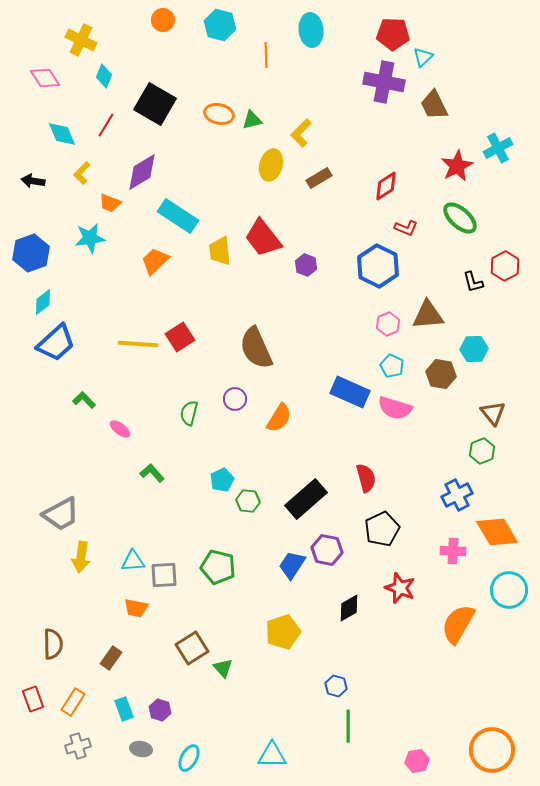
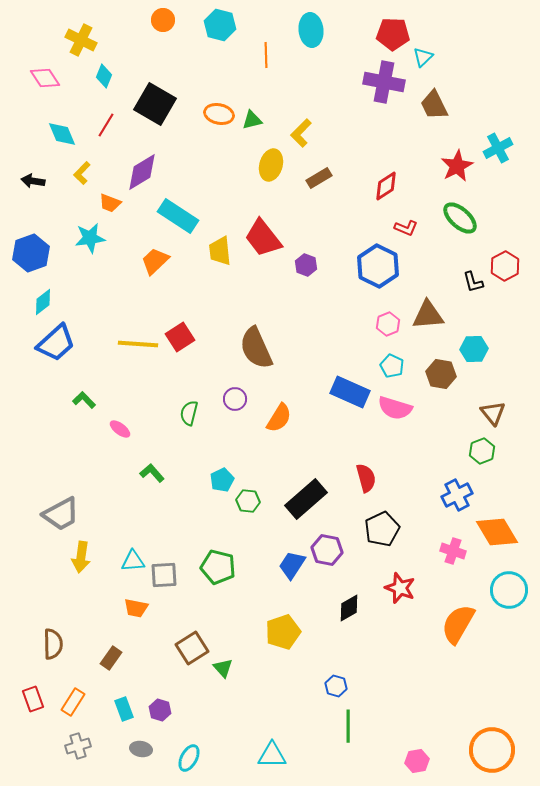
pink cross at (453, 551): rotated 15 degrees clockwise
